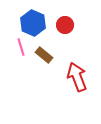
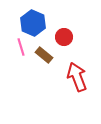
red circle: moved 1 px left, 12 px down
